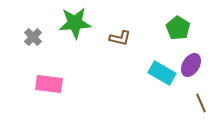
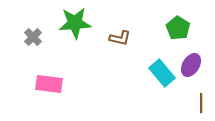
cyan rectangle: rotated 20 degrees clockwise
brown line: rotated 24 degrees clockwise
